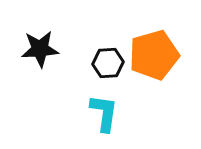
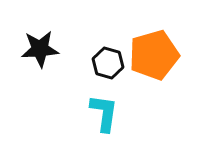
black hexagon: rotated 20 degrees clockwise
